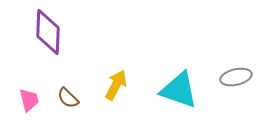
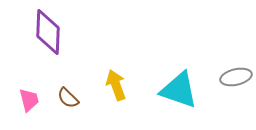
yellow arrow: rotated 48 degrees counterclockwise
